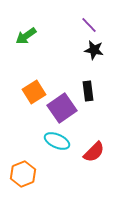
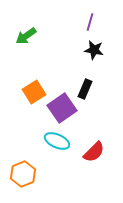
purple line: moved 1 px right, 3 px up; rotated 60 degrees clockwise
black rectangle: moved 3 px left, 2 px up; rotated 30 degrees clockwise
